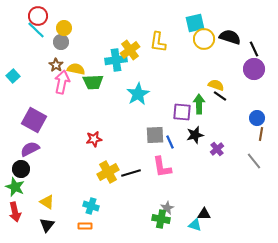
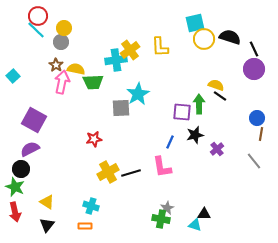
yellow L-shape at (158, 42): moved 2 px right, 5 px down; rotated 10 degrees counterclockwise
gray square at (155, 135): moved 34 px left, 27 px up
blue line at (170, 142): rotated 48 degrees clockwise
